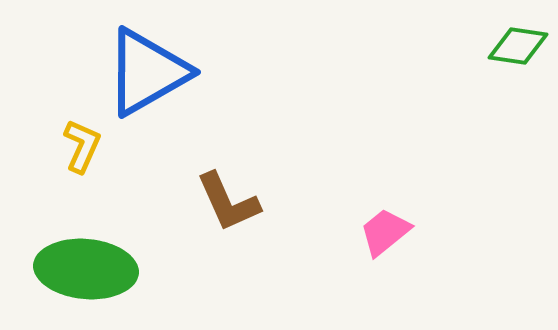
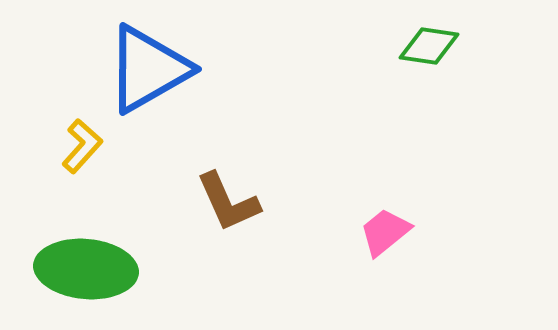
green diamond: moved 89 px left
blue triangle: moved 1 px right, 3 px up
yellow L-shape: rotated 18 degrees clockwise
